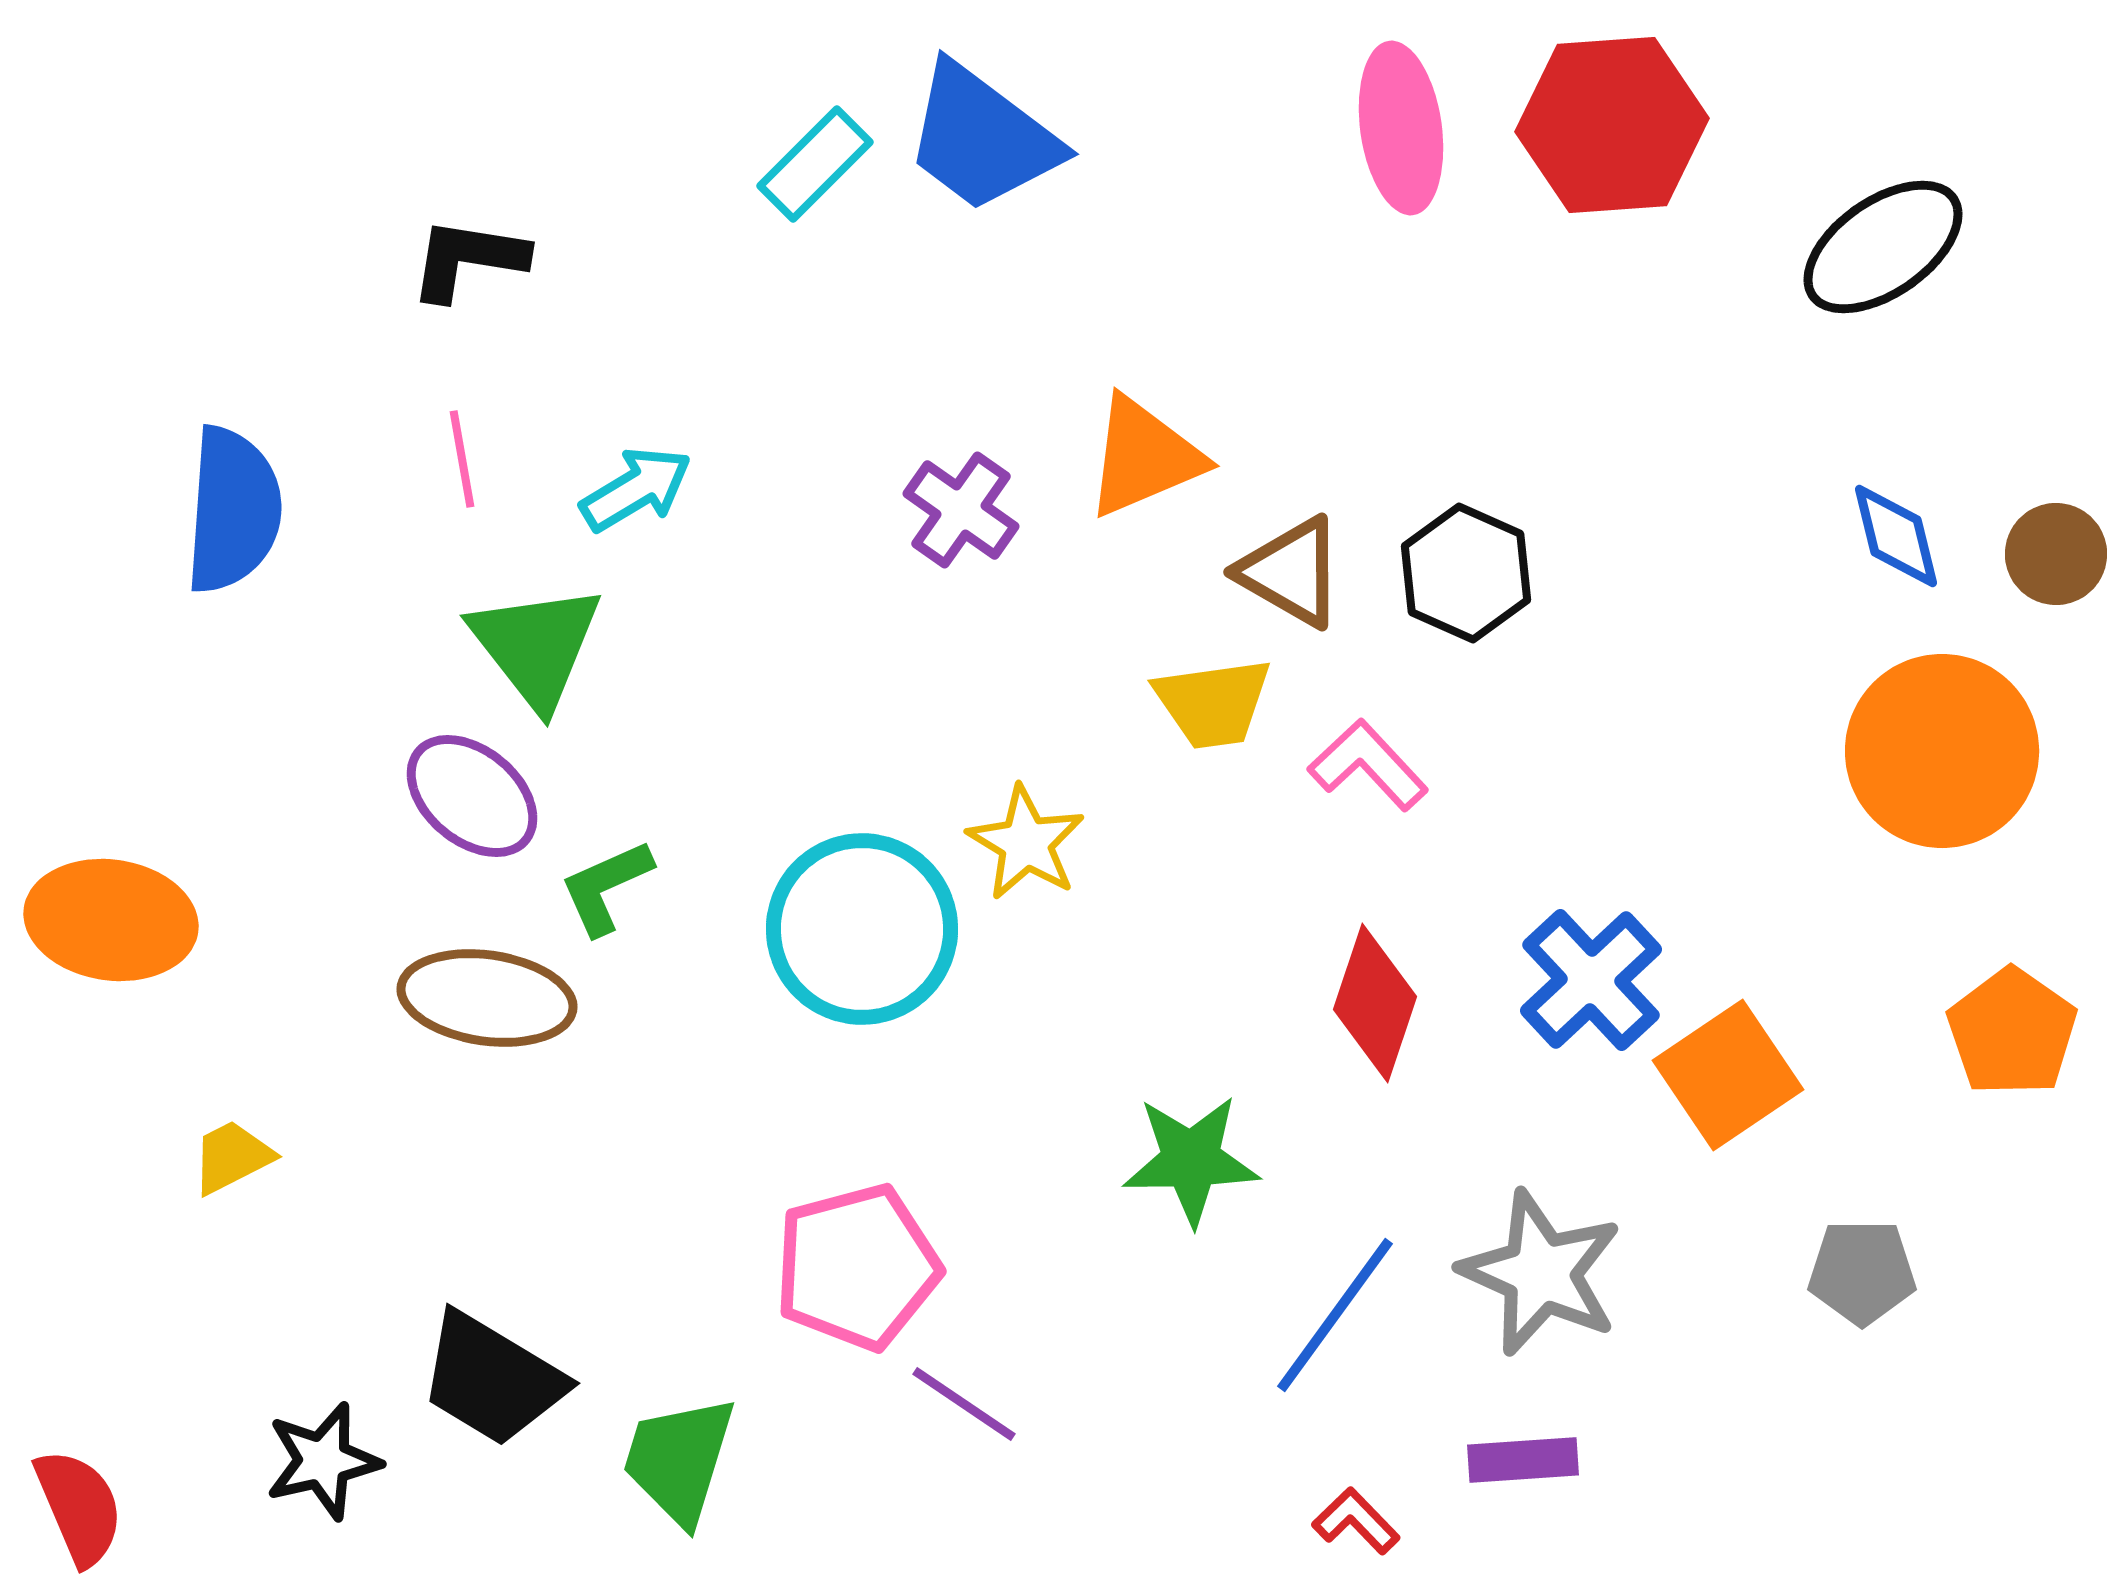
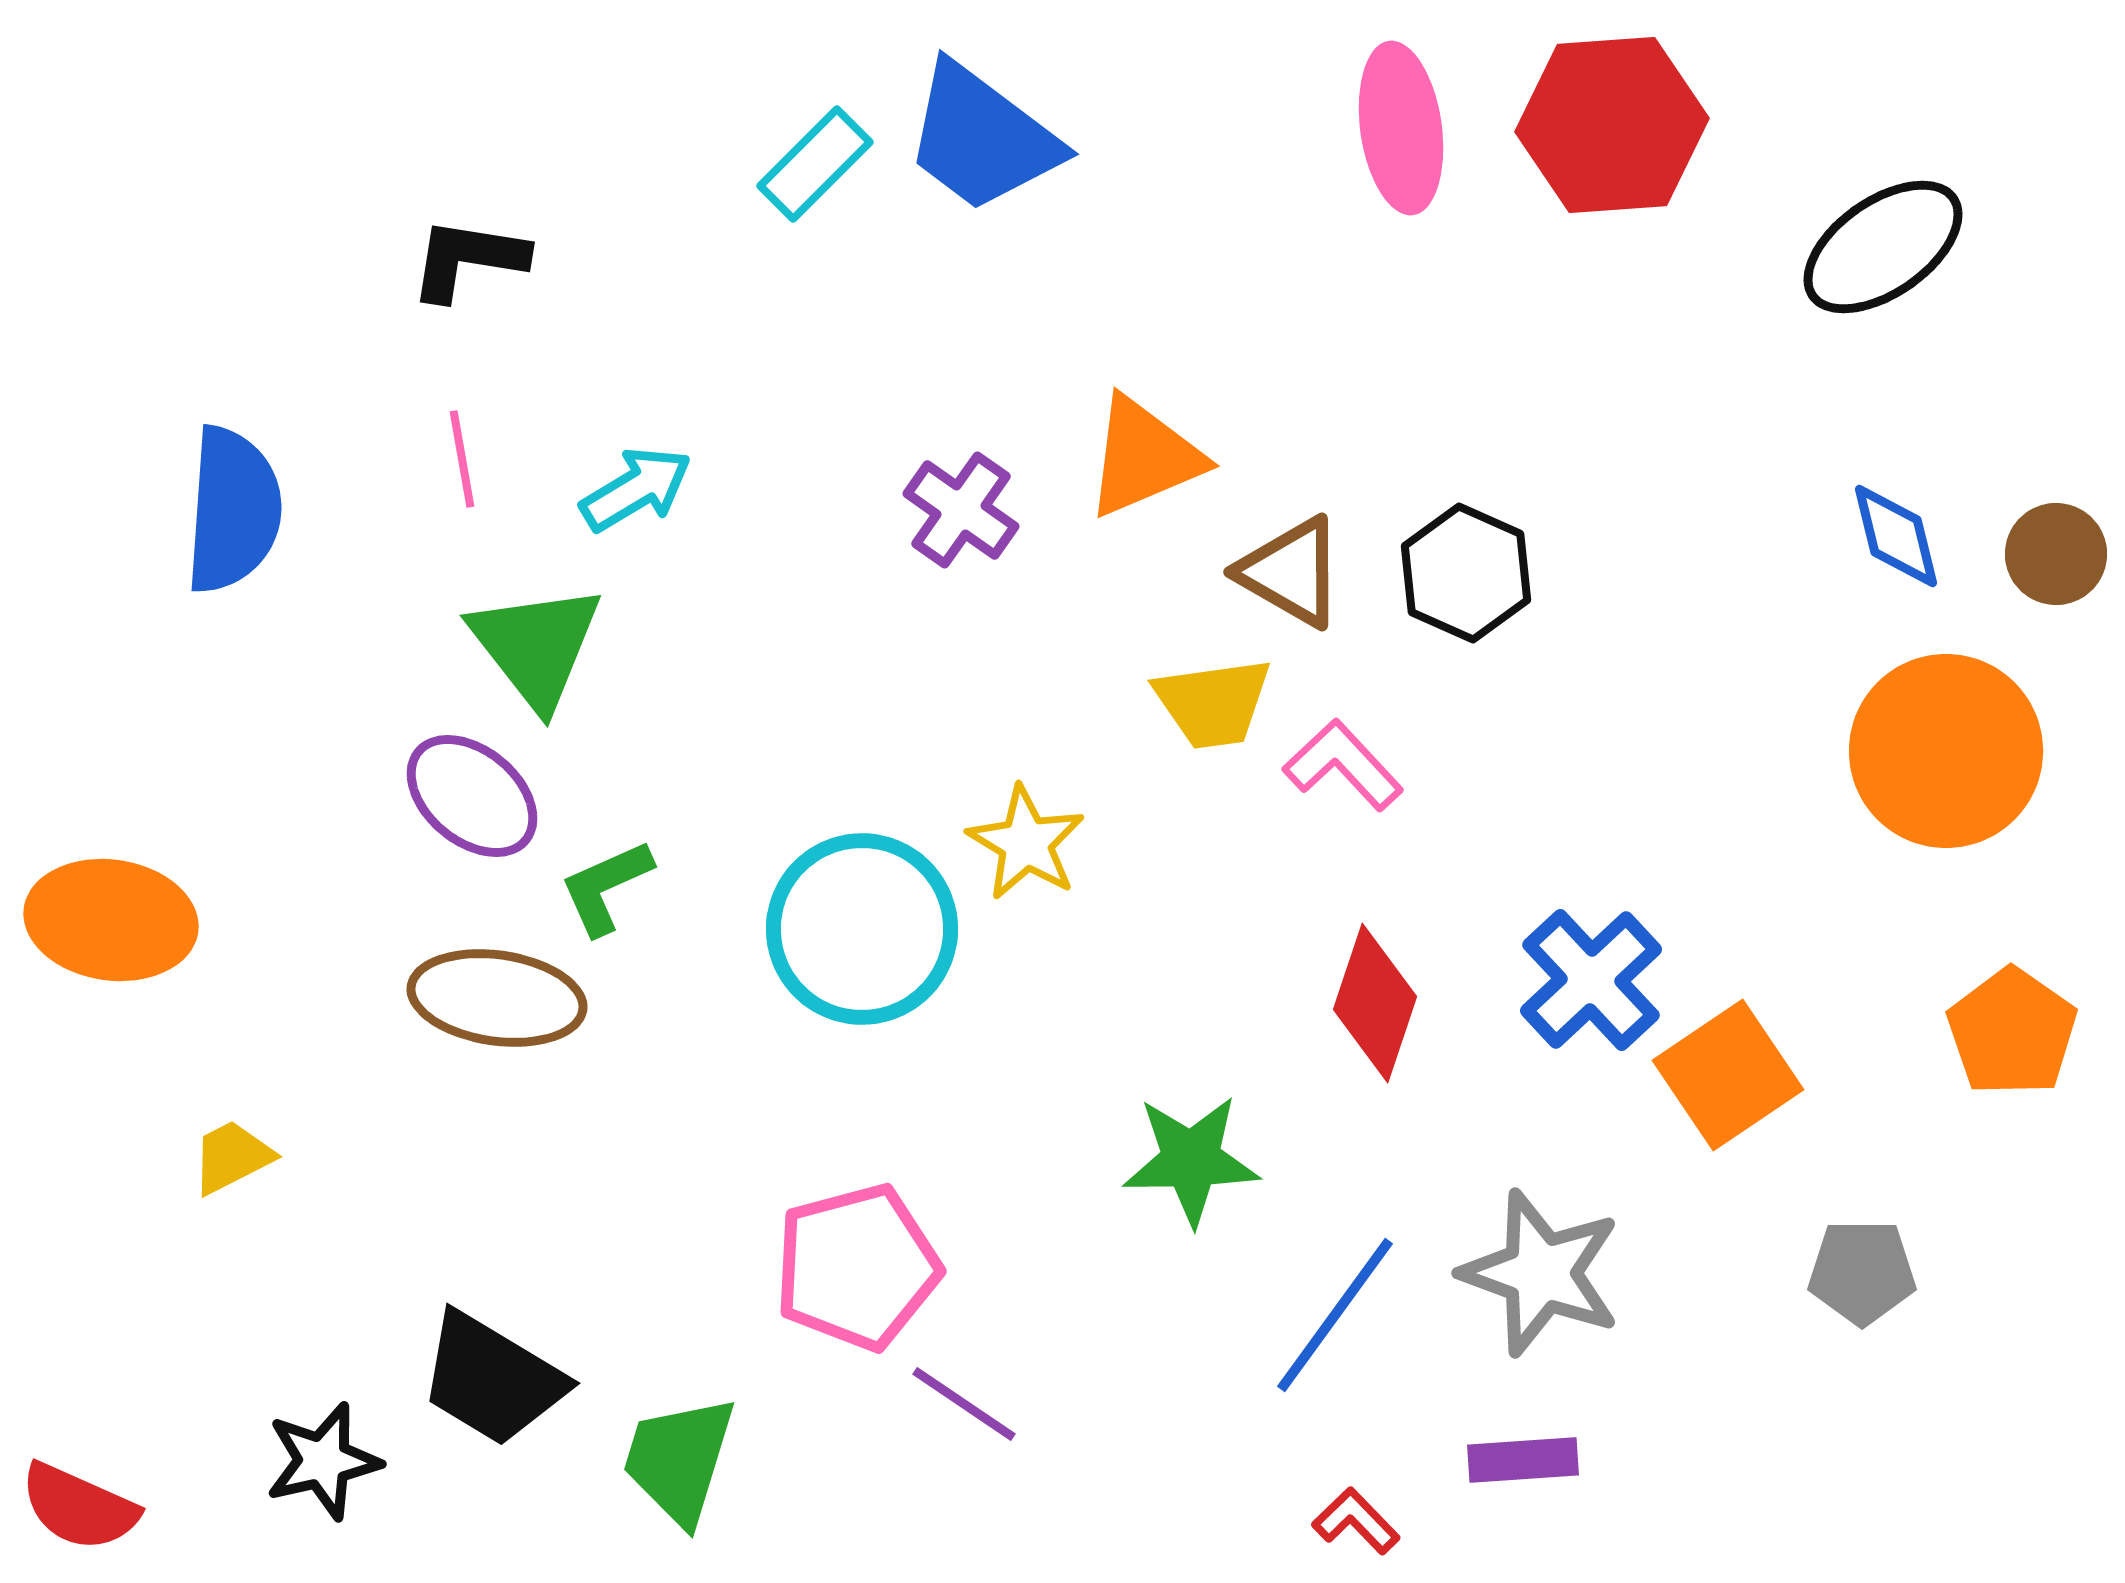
orange circle at (1942, 751): moved 4 px right
pink L-shape at (1368, 765): moved 25 px left
brown ellipse at (487, 998): moved 10 px right
gray star at (1541, 1273): rotated 4 degrees counterclockwise
red semicircle at (79, 1507): rotated 137 degrees clockwise
